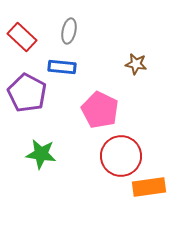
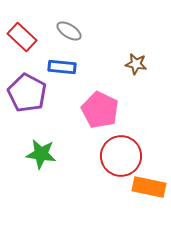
gray ellipse: rotated 70 degrees counterclockwise
orange rectangle: rotated 20 degrees clockwise
